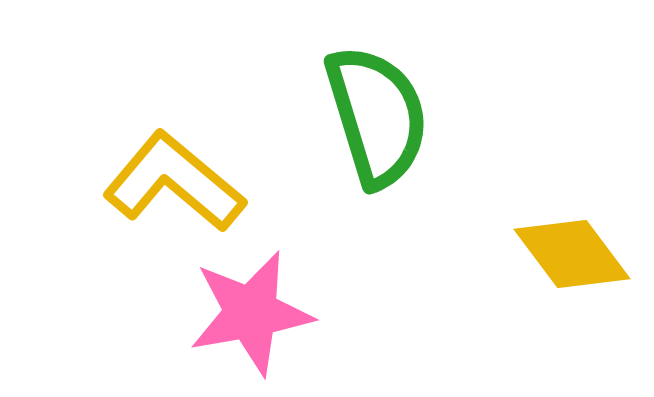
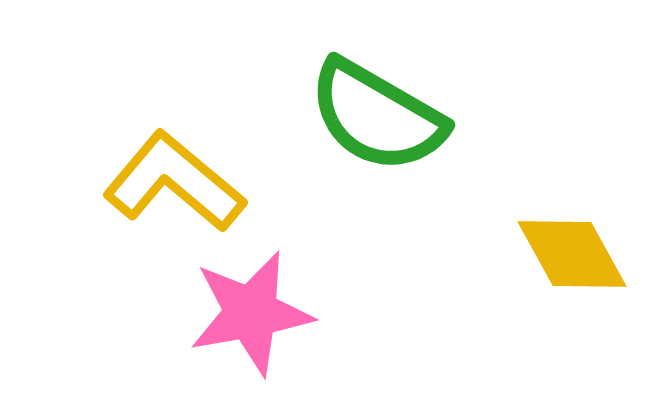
green semicircle: rotated 137 degrees clockwise
yellow diamond: rotated 8 degrees clockwise
